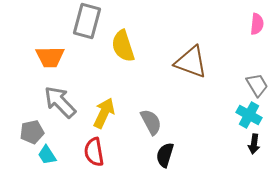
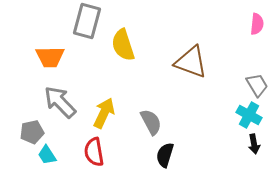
yellow semicircle: moved 1 px up
black arrow: rotated 18 degrees counterclockwise
